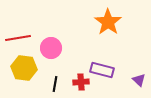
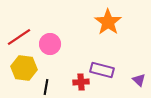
red line: moved 1 px right, 1 px up; rotated 25 degrees counterclockwise
pink circle: moved 1 px left, 4 px up
black line: moved 9 px left, 3 px down
